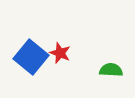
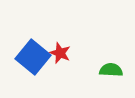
blue square: moved 2 px right
